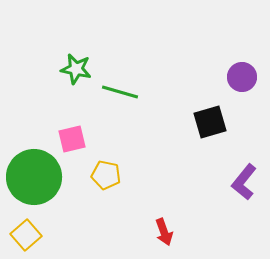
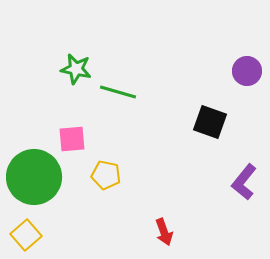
purple circle: moved 5 px right, 6 px up
green line: moved 2 px left
black square: rotated 36 degrees clockwise
pink square: rotated 8 degrees clockwise
